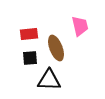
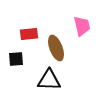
pink trapezoid: moved 2 px right
black square: moved 14 px left, 1 px down
